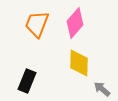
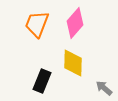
yellow diamond: moved 6 px left
black rectangle: moved 15 px right
gray arrow: moved 2 px right, 1 px up
